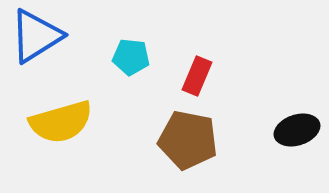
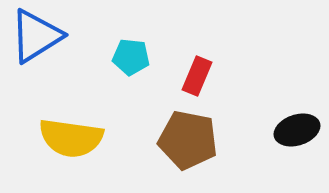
yellow semicircle: moved 10 px right, 16 px down; rotated 24 degrees clockwise
